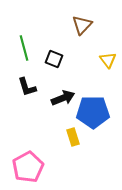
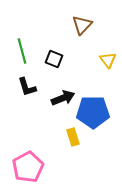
green line: moved 2 px left, 3 px down
